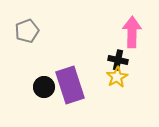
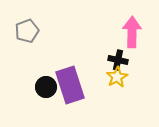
black circle: moved 2 px right
